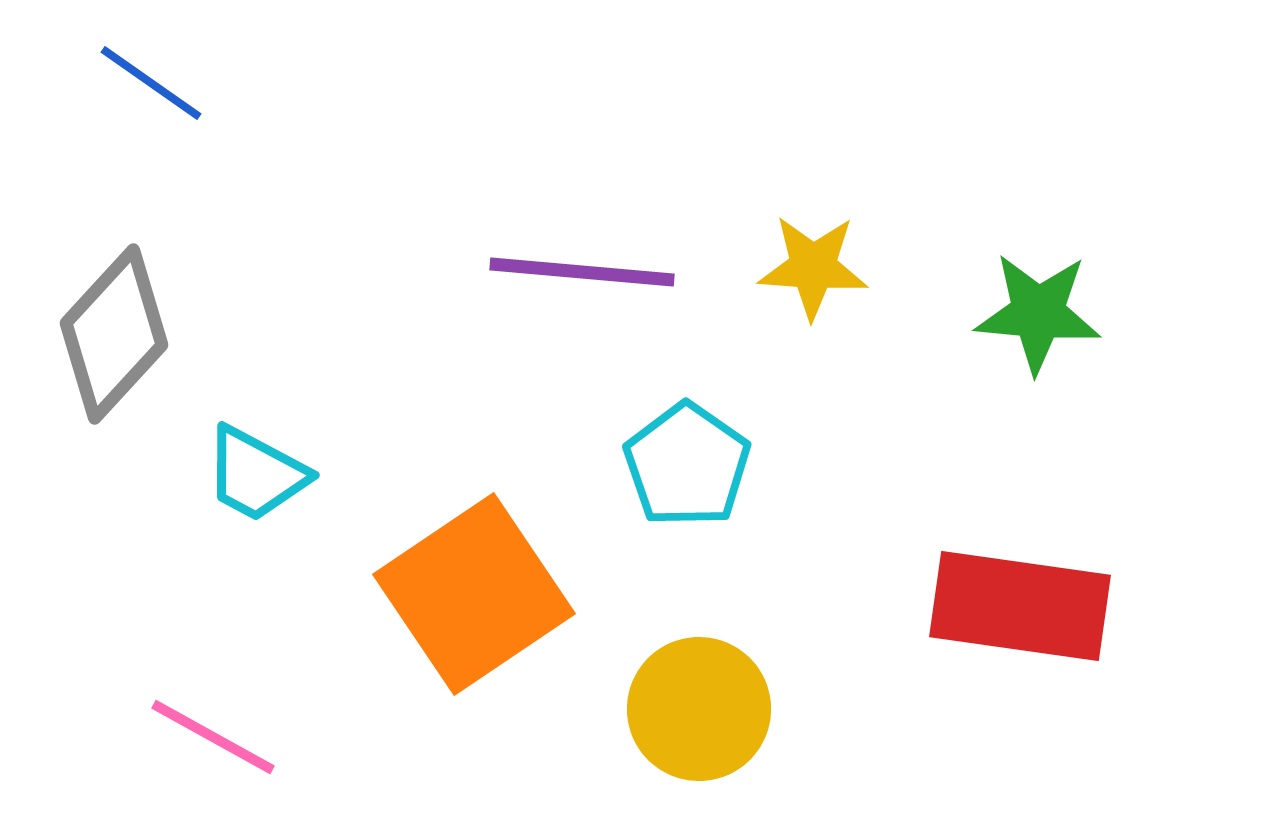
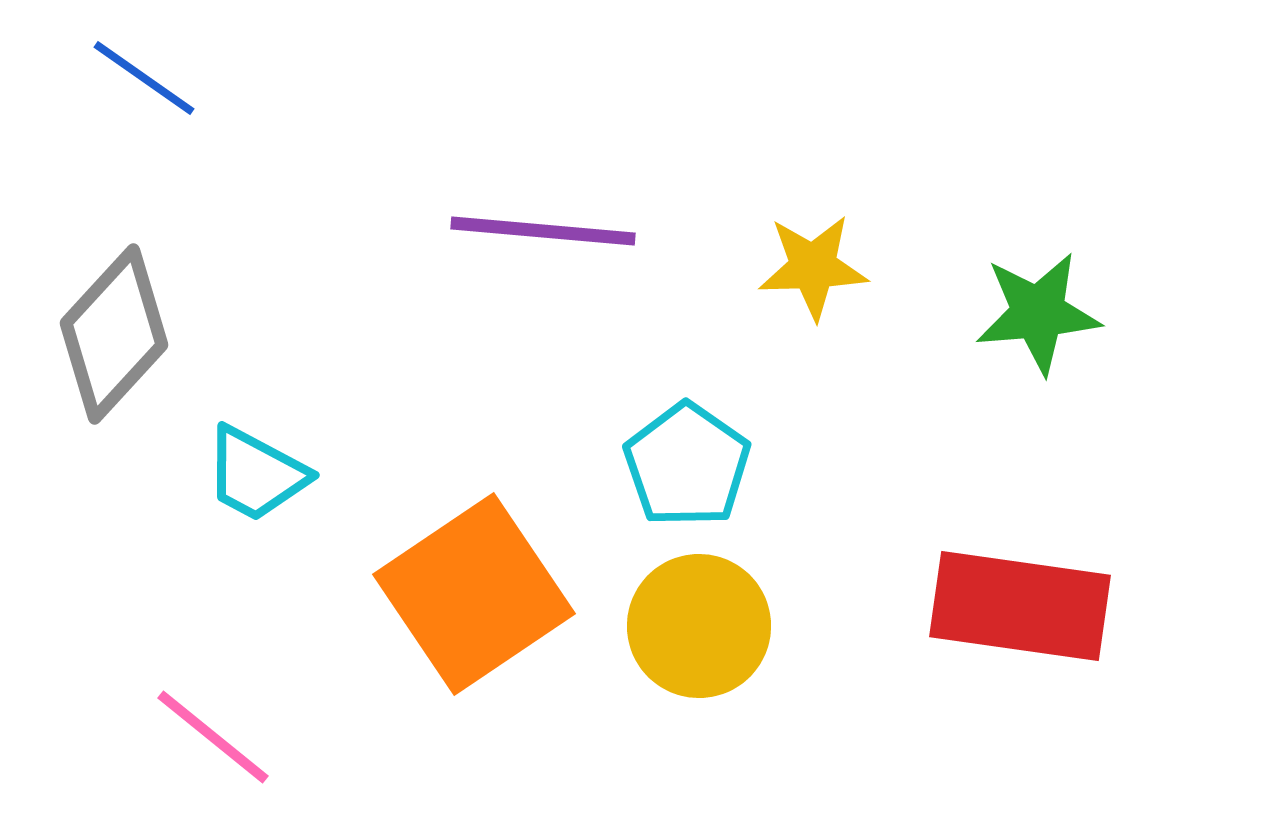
blue line: moved 7 px left, 5 px up
yellow star: rotated 6 degrees counterclockwise
purple line: moved 39 px left, 41 px up
green star: rotated 10 degrees counterclockwise
yellow circle: moved 83 px up
pink line: rotated 10 degrees clockwise
